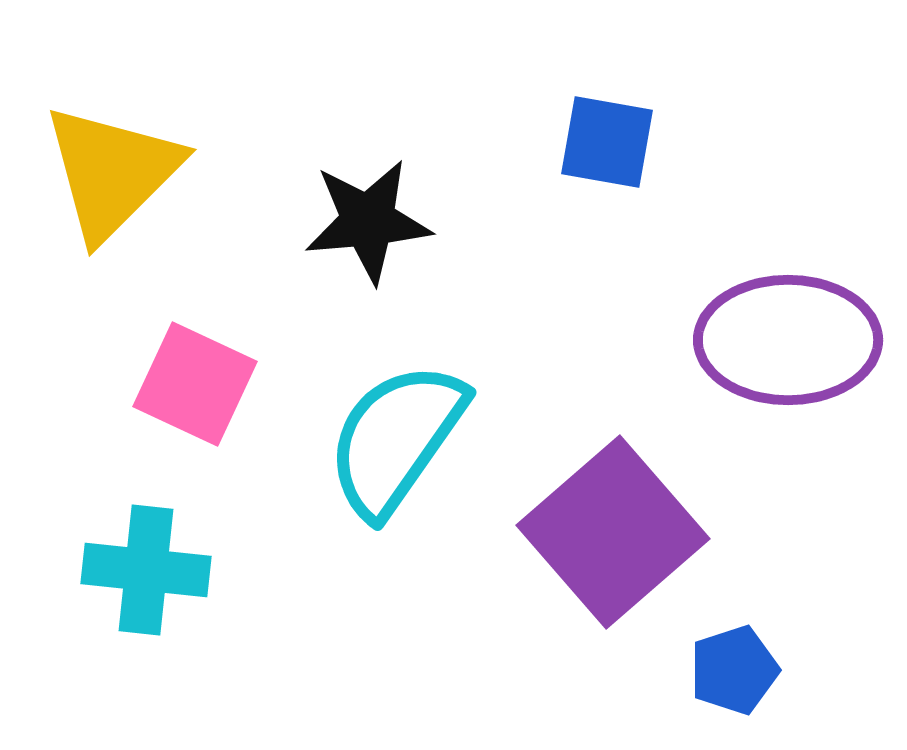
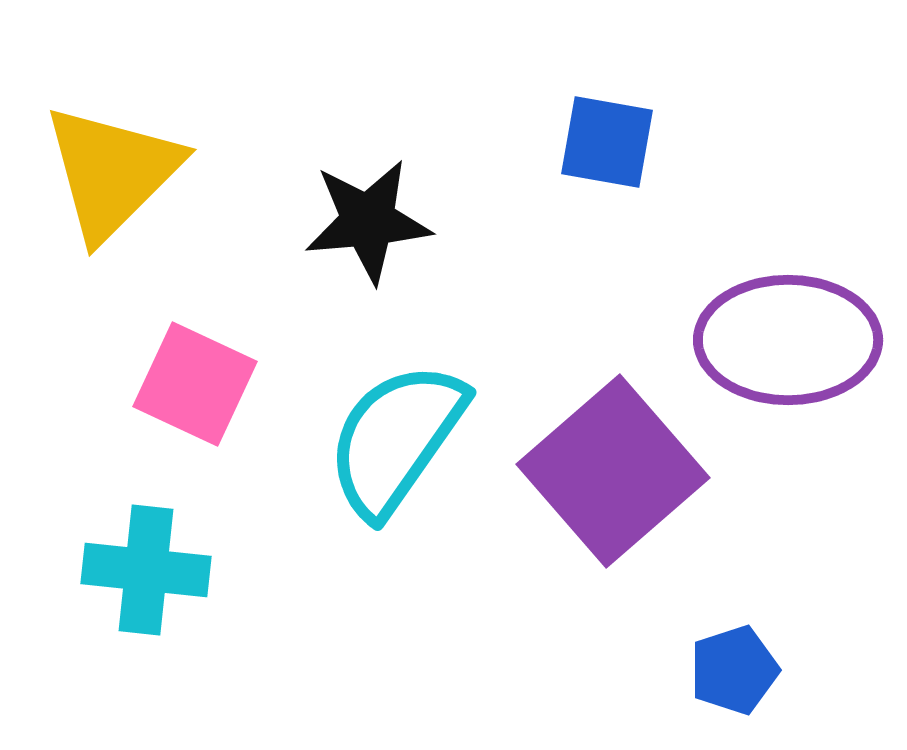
purple square: moved 61 px up
